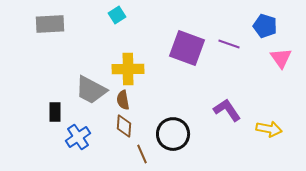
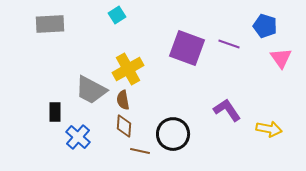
yellow cross: rotated 28 degrees counterclockwise
blue cross: rotated 15 degrees counterclockwise
brown line: moved 2 px left, 3 px up; rotated 54 degrees counterclockwise
